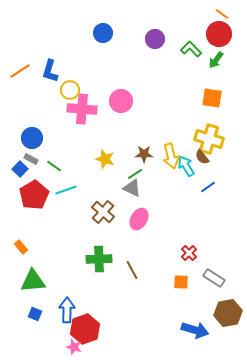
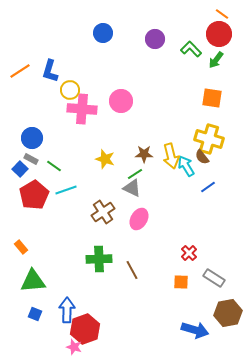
brown cross at (103, 212): rotated 15 degrees clockwise
